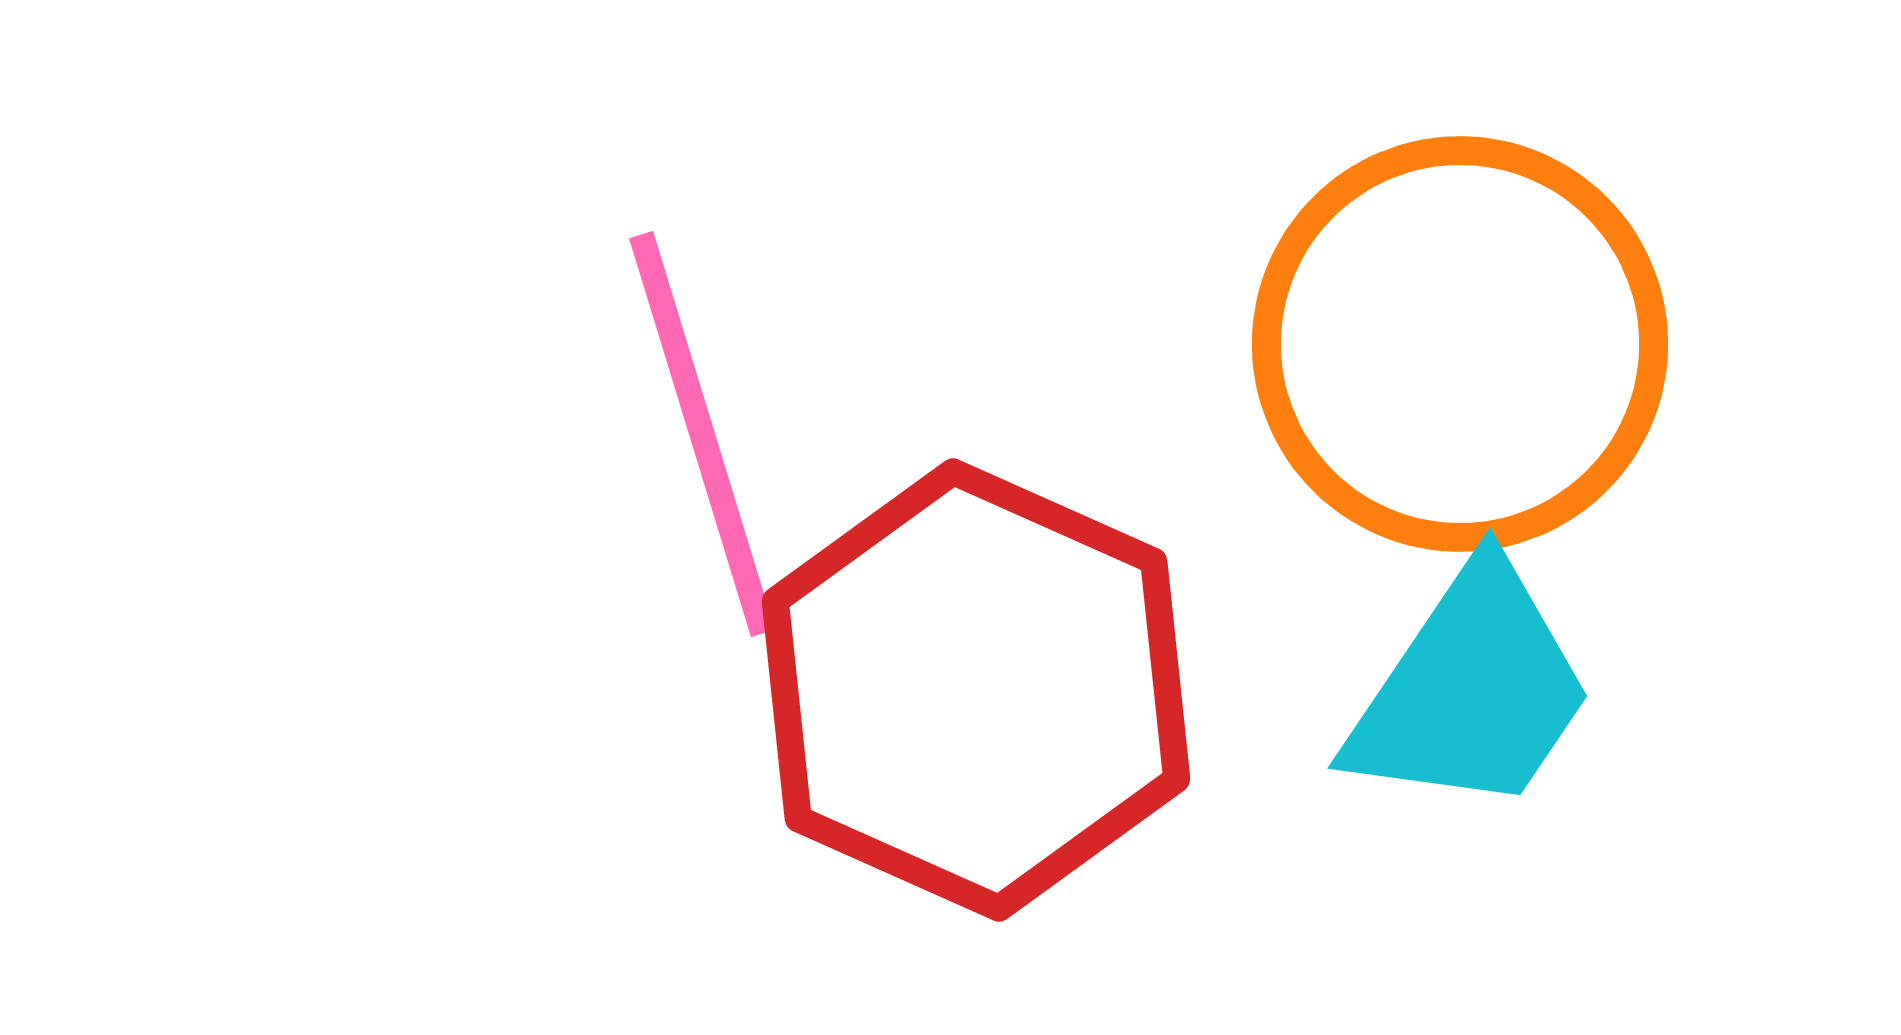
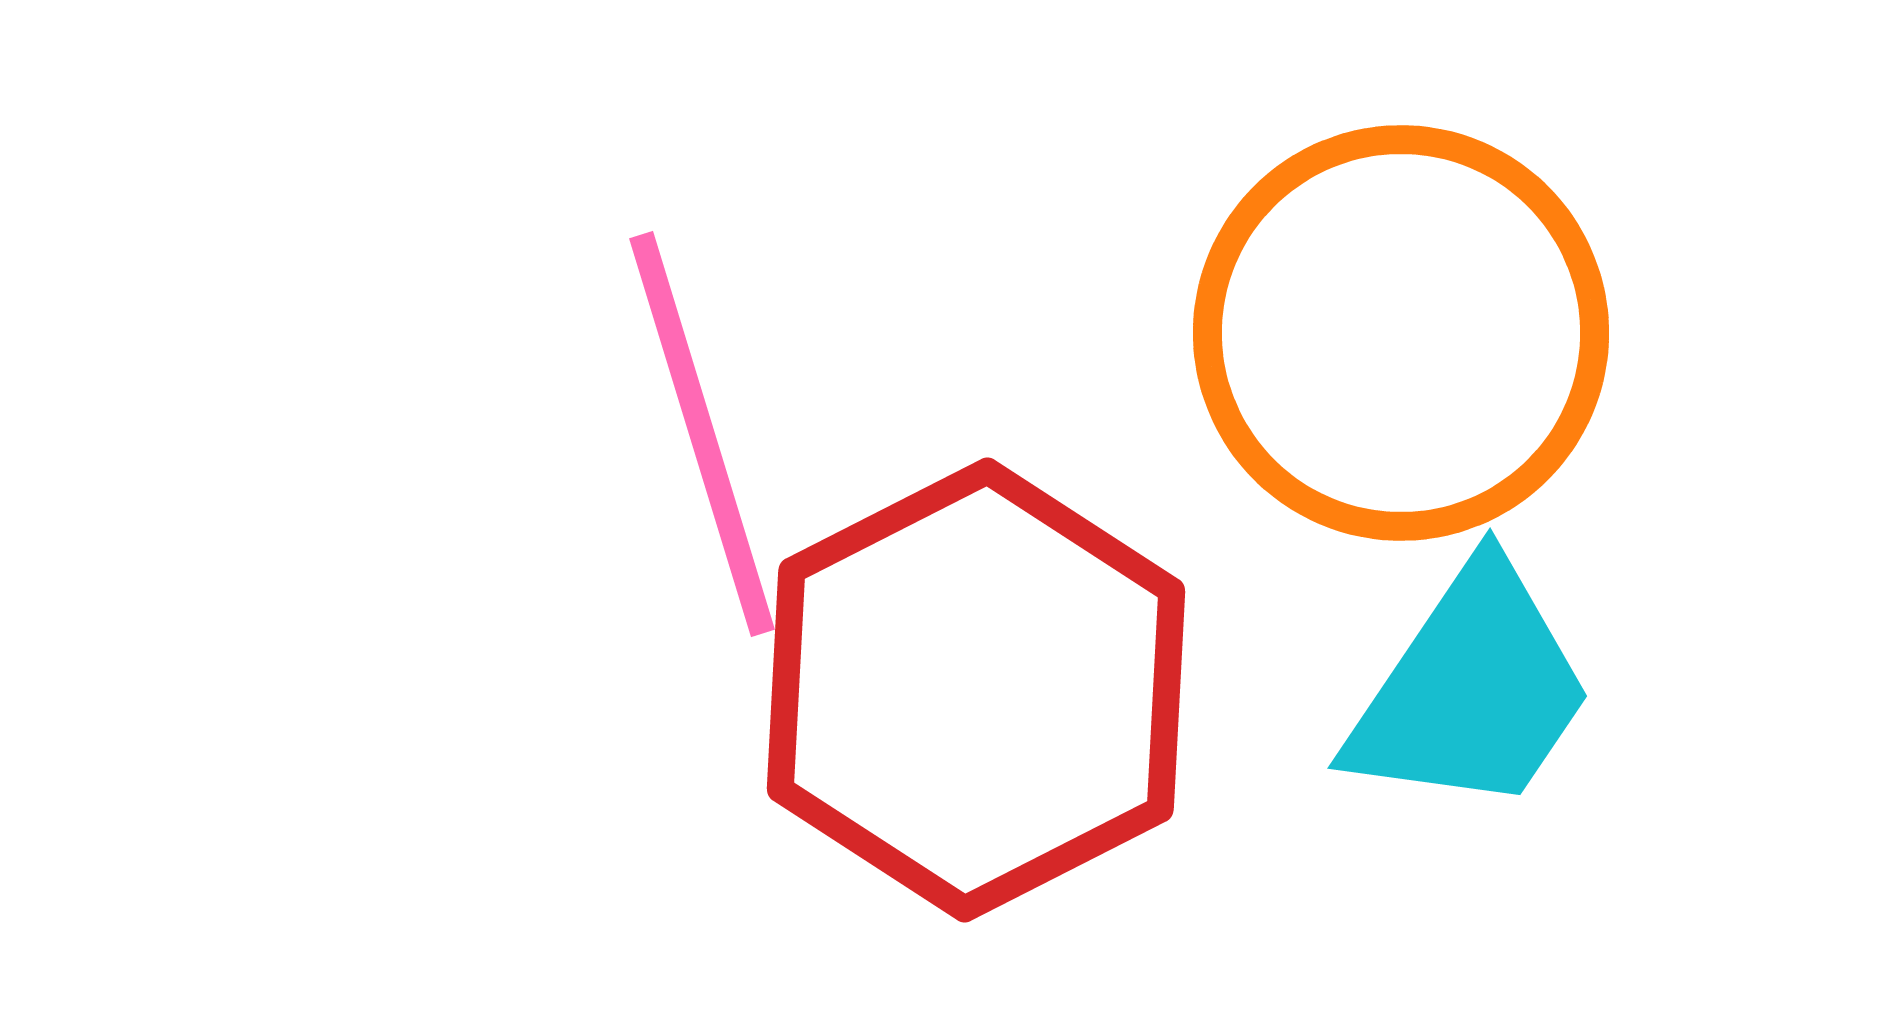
orange circle: moved 59 px left, 11 px up
red hexagon: rotated 9 degrees clockwise
